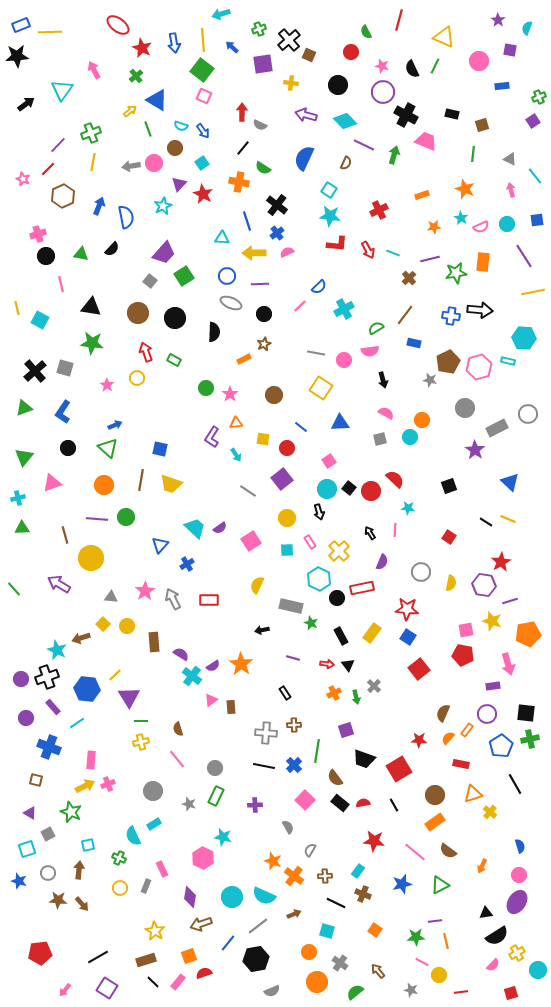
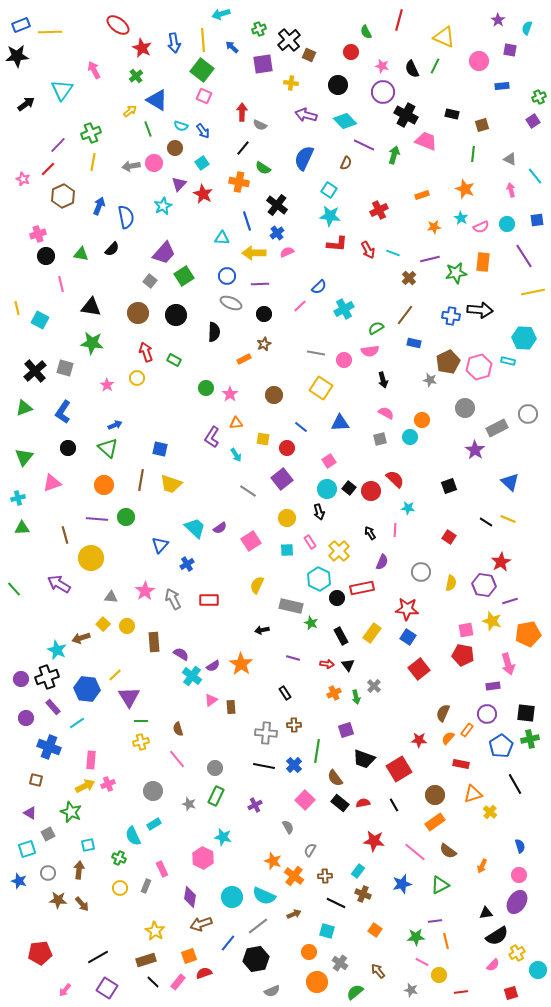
black circle at (175, 318): moved 1 px right, 3 px up
purple cross at (255, 805): rotated 24 degrees counterclockwise
